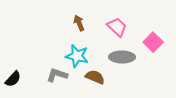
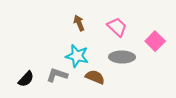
pink square: moved 2 px right, 1 px up
black semicircle: moved 13 px right
